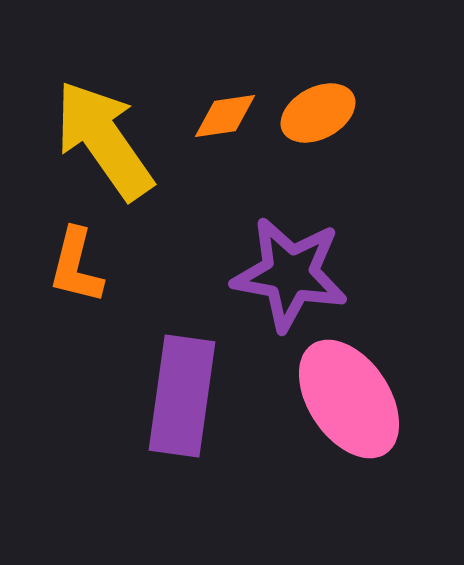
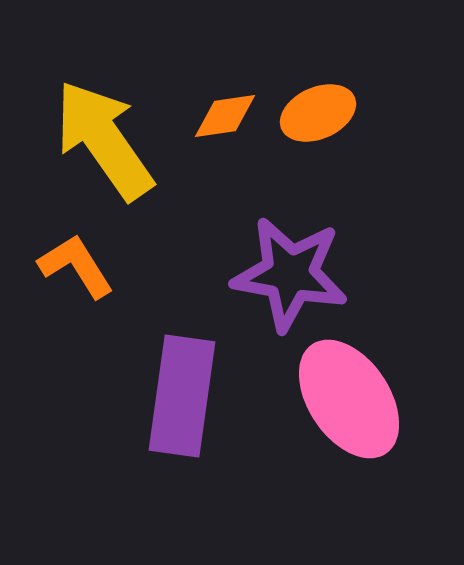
orange ellipse: rotated 4 degrees clockwise
orange L-shape: rotated 134 degrees clockwise
